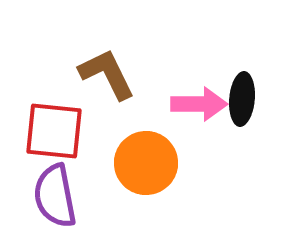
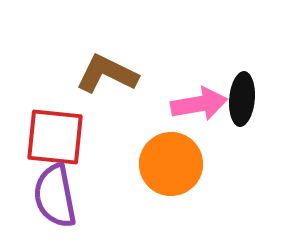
brown L-shape: rotated 38 degrees counterclockwise
pink arrow: rotated 10 degrees counterclockwise
red square: moved 1 px right, 6 px down
orange circle: moved 25 px right, 1 px down
